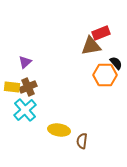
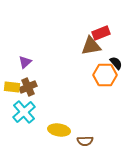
cyan cross: moved 1 px left, 2 px down
brown semicircle: moved 3 px right; rotated 98 degrees counterclockwise
